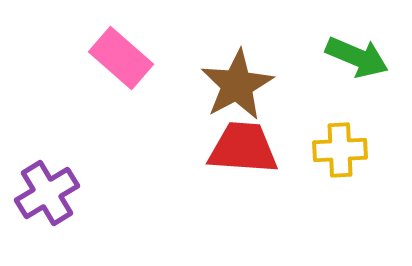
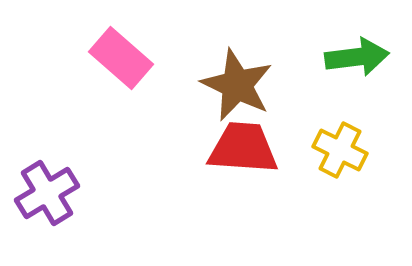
green arrow: rotated 30 degrees counterclockwise
brown star: rotated 18 degrees counterclockwise
yellow cross: rotated 30 degrees clockwise
